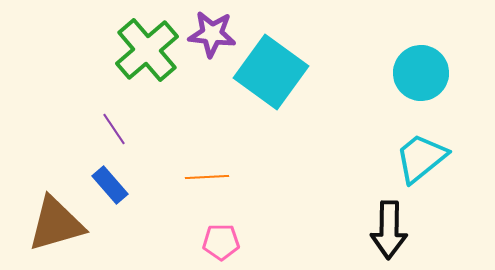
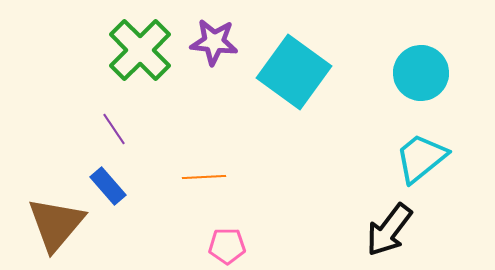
purple star: moved 2 px right, 8 px down
green cross: moved 7 px left; rotated 4 degrees counterclockwise
cyan square: moved 23 px right
orange line: moved 3 px left
blue rectangle: moved 2 px left, 1 px down
brown triangle: rotated 34 degrees counterclockwise
black arrow: rotated 36 degrees clockwise
pink pentagon: moved 6 px right, 4 px down
